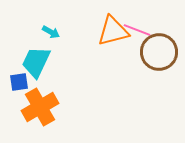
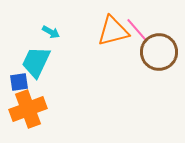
pink line: rotated 28 degrees clockwise
orange cross: moved 12 px left, 2 px down; rotated 9 degrees clockwise
